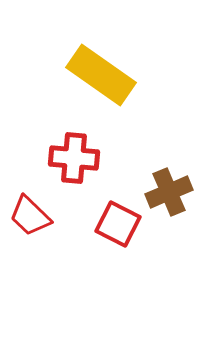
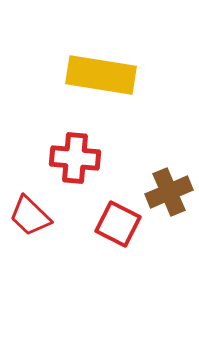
yellow rectangle: rotated 26 degrees counterclockwise
red cross: moved 1 px right
